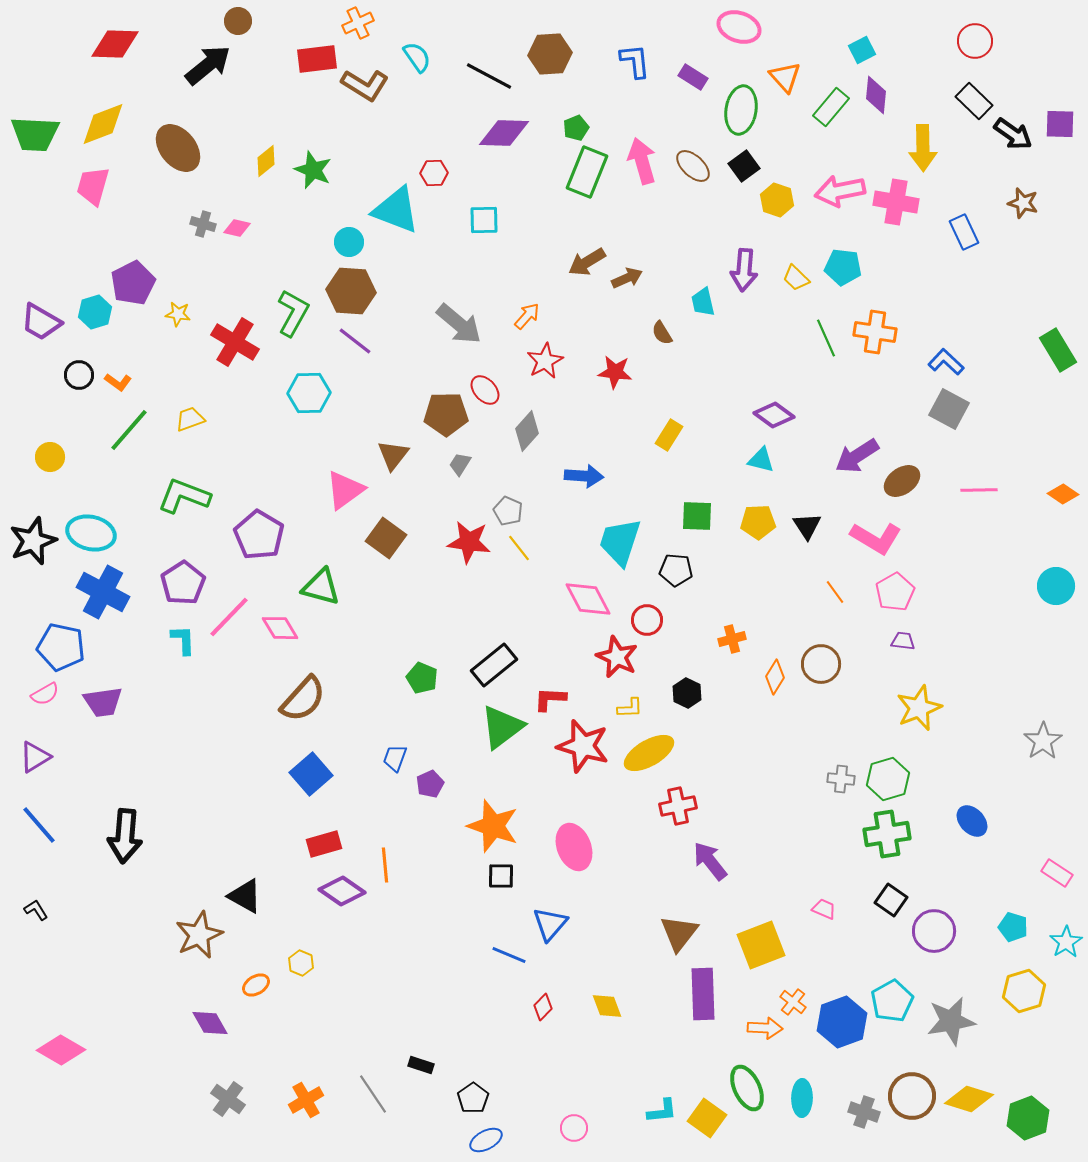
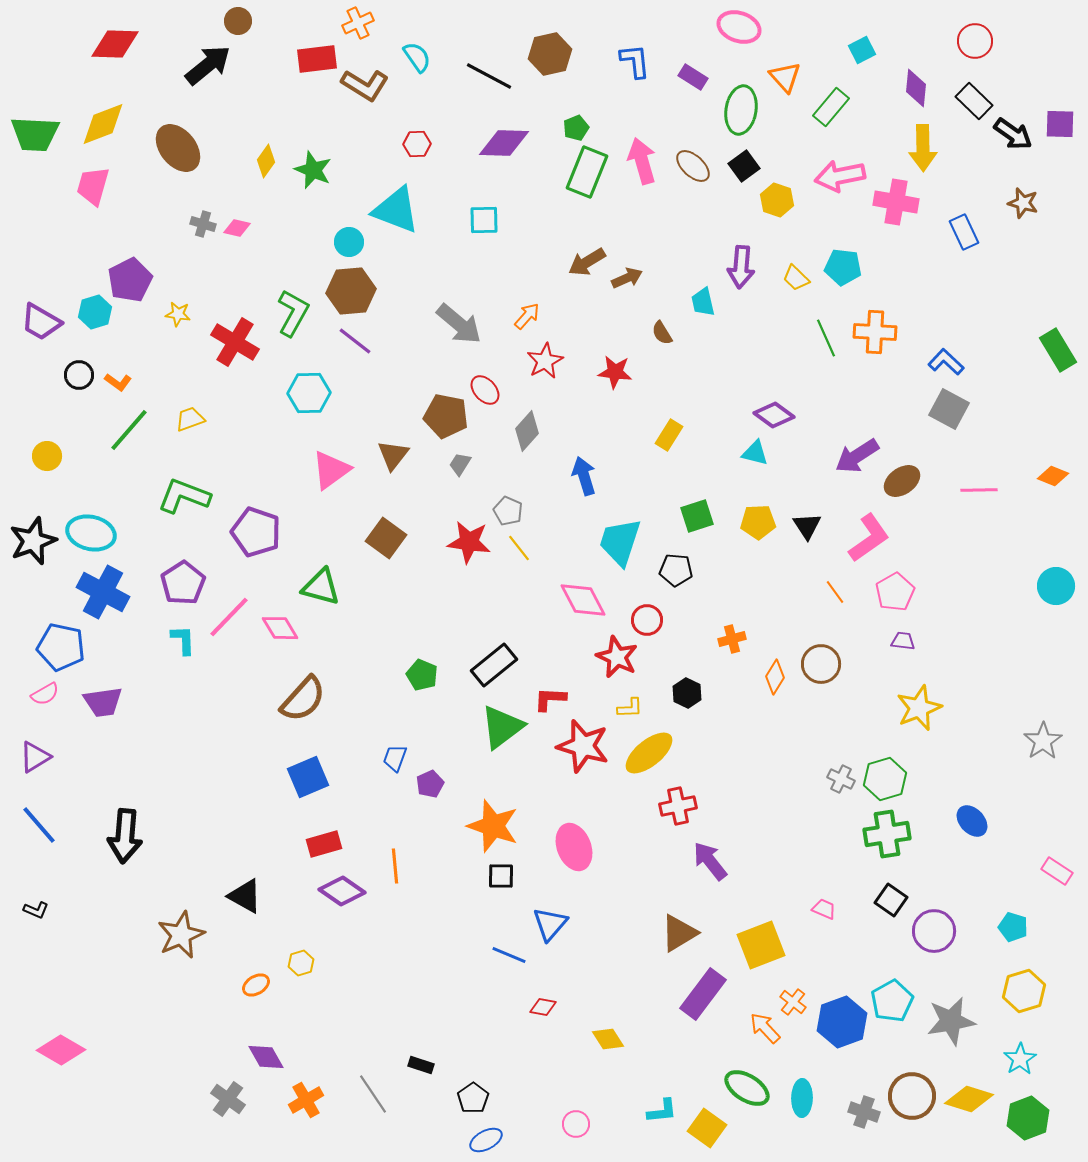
brown hexagon at (550, 54): rotated 9 degrees counterclockwise
purple diamond at (876, 95): moved 40 px right, 7 px up
purple diamond at (504, 133): moved 10 px down
yellow diamond at (266, 161): rotated 16 degrees counterclockwise
red hexagon at (434, 173): moved 17 px left, 29 px up
pink arrow at (840, 191): moved 15 px up
purple arrow at (744, 270): moved 3 px left, 3 px up
purple pentagon at (133, 283): moved 3 px left, 3 px up
brown hexagon at (351, 291): rotated 9 degrees counterclockwise
orange cross at (875, 332): rotated 6 degrees counterclockwise
brown pentagon at (446, 414): moved 2 px down; rotated 12 degrees clockwise
yellow circle at (50, 457): moved 3 px left, 1 px up
cyan triangle at (761, 460): moved 6 px left, 7 px up
blue arrow at (584, 476): rotated 111 degrees counterclockwise
pink triangle at (345, 490): moved 14 px left, 20 px up
orange diamond at (1063, 494): moved 10 px left, 18 px up; rotated 12 degrees counterclockwise
green square at (697, 516): rotated 20 degrees counterclockwise
purple pentagon at (259, 535): moved 3 px left, 3 px up; rotated 12 degrees counterclockwise
pink L-shape at (876, 538): moved 7 px left; rotated 66 degrees counterclockwise
pink diamond at (588, 599): moved 5 px left, 1 px down
green pentagon at (422, 678): moved 3 px up
yellow ellipse at (649, 753): rotated 9 degrees counterclockwise
blue square at (311, 774): moved 3 px left, 3 px down; rotated 18 degrees clockwise
gray cross at (841, 779): rotated 20 degrees clockwise
green hexagon at (888, 779): moved 3 px left
orange line at (385, 865): moved 10 px right, 1 px down
pink rectangle at (1057, 873): moved 2 px up
black L-shape at (36, 910): rotated 145 degrees clockwise
brown triangle at (679, 933): rotated 21 degrees clockwise
brown star at (199, 935): moved 18 px left
cyan star at (1066, 942): moved 46 px left, 117 px down
yellow hexagon at (301, 963): rotated 20 degrees clockwise
purple rectangle at (703, 994): rotated 39 degrees clockwise
yellow diamond at (607, 1006): moved 1 px right, 33 px down; rotated 12 degrees counterclockwise
red diamond at (543, 1007): rotated 56 degrees clockwise
purple diamond at (210, 1023): moved 56 px right, 34 px down
orange arrow at (765, 1028): rotated 136 degrees counterclockwise
green ellipse at (747, 1088): rotated 33 degrees counterclockwise
yellow square at (707, 1118): moved 10 px down
pink circle at (574, 1128): moved 2 px right, 4 px up
